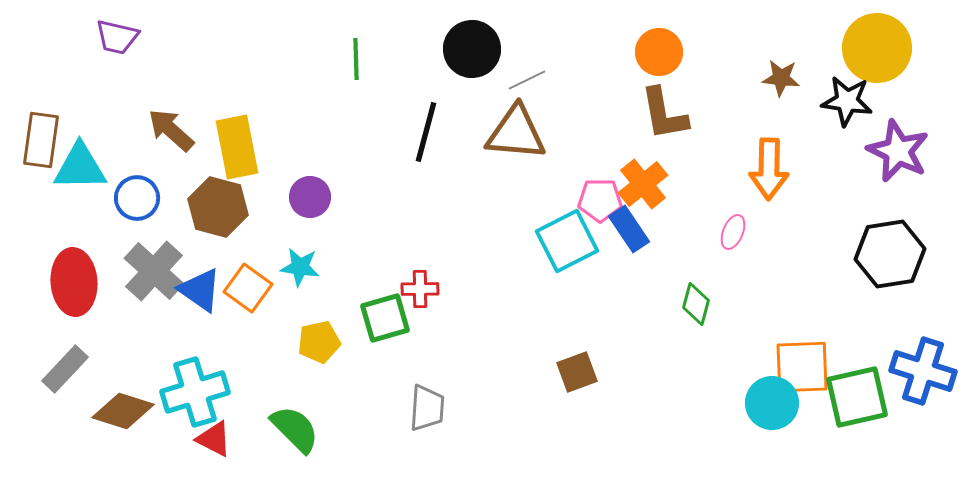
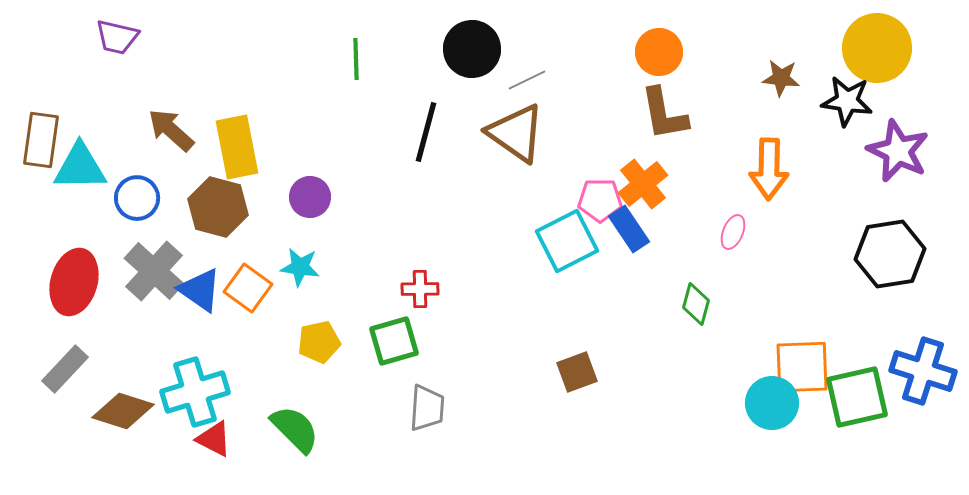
brown triangle at (516, 133): rotated 30 degrees clockwise
red ellipse at (74, 282): rotated 20 degrees clockwise
green square at (385, 318): moved 9 px right, 23 px down
